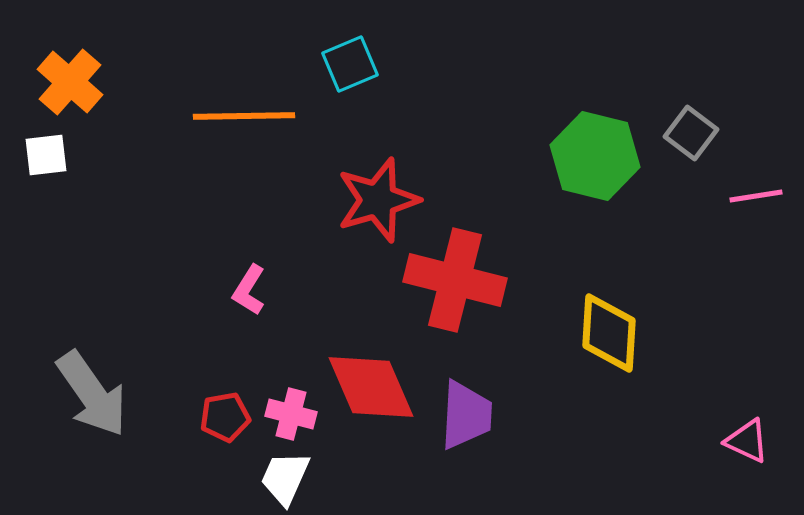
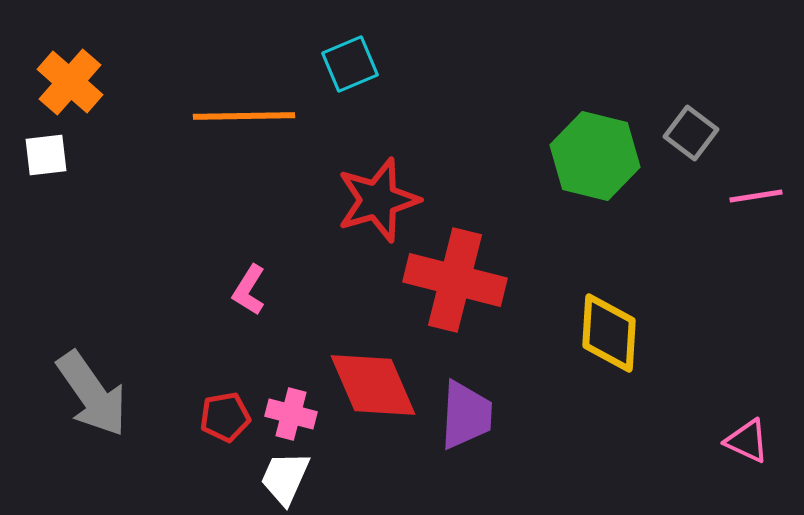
red diamond: moved 2 px right, 2 px up
